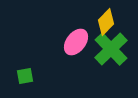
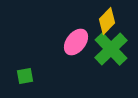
yellow diamond: moved 1 px right, 1 px up
